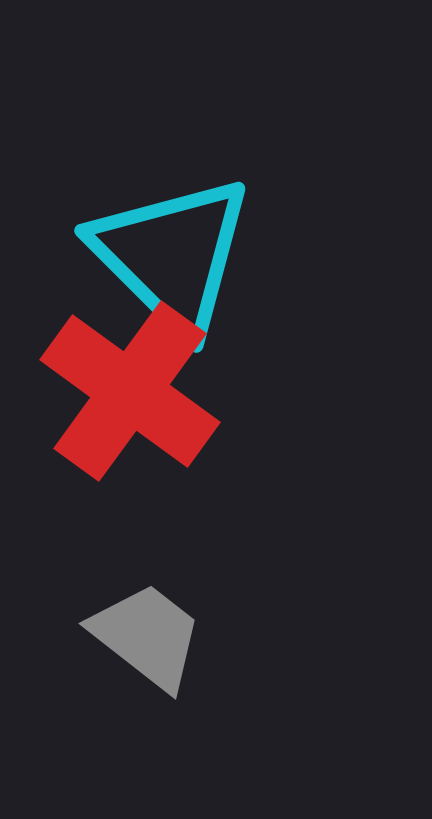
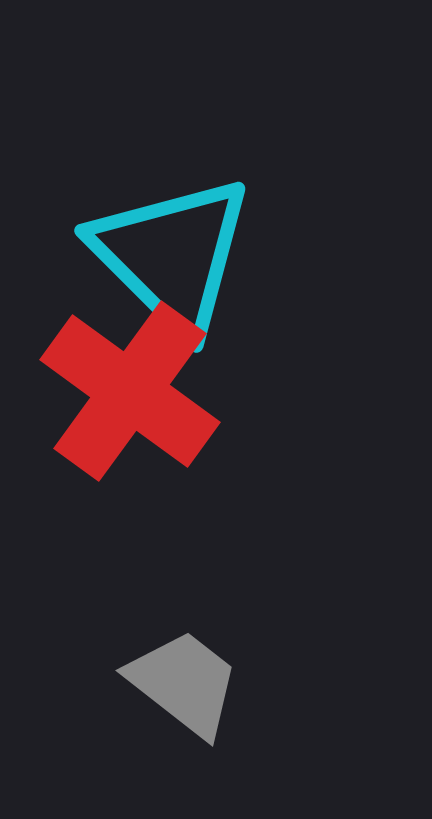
gray trapezoid: moved 37 px right, 47 px down
